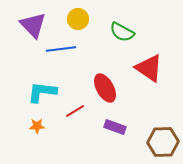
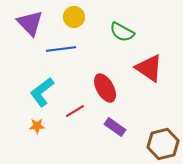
yellow circle: moved 4 px left, 2 px up
purple triangle: moved 3 px left, 2 px up
cyan L-shape: rotated 44 degrees counterclockwise
purple rectangle: rotated 15 degrees clockwise
brown hexagon: moved 2 px down; rotated 12 degrees counterclockwise
